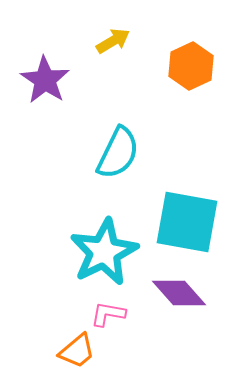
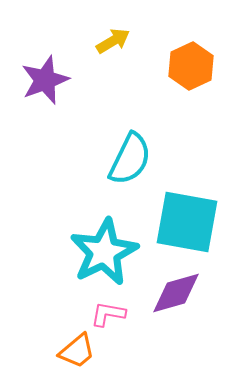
purple star: rotated 18 degrees clockwise
cyan semicircle: moved 12 px right, 6 px down
purple diamond: moved 3 px left; rotated 64 degrees counterclockwise
